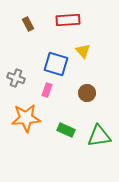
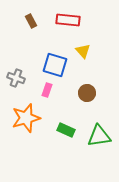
red rectangle: rotated 10 degrees clockwise
brown rectangle: moved 3 px right, 3 px up
blue square: moved 1 px left, 1 px down
orange star: rotated 12 degrees counterclockwise
